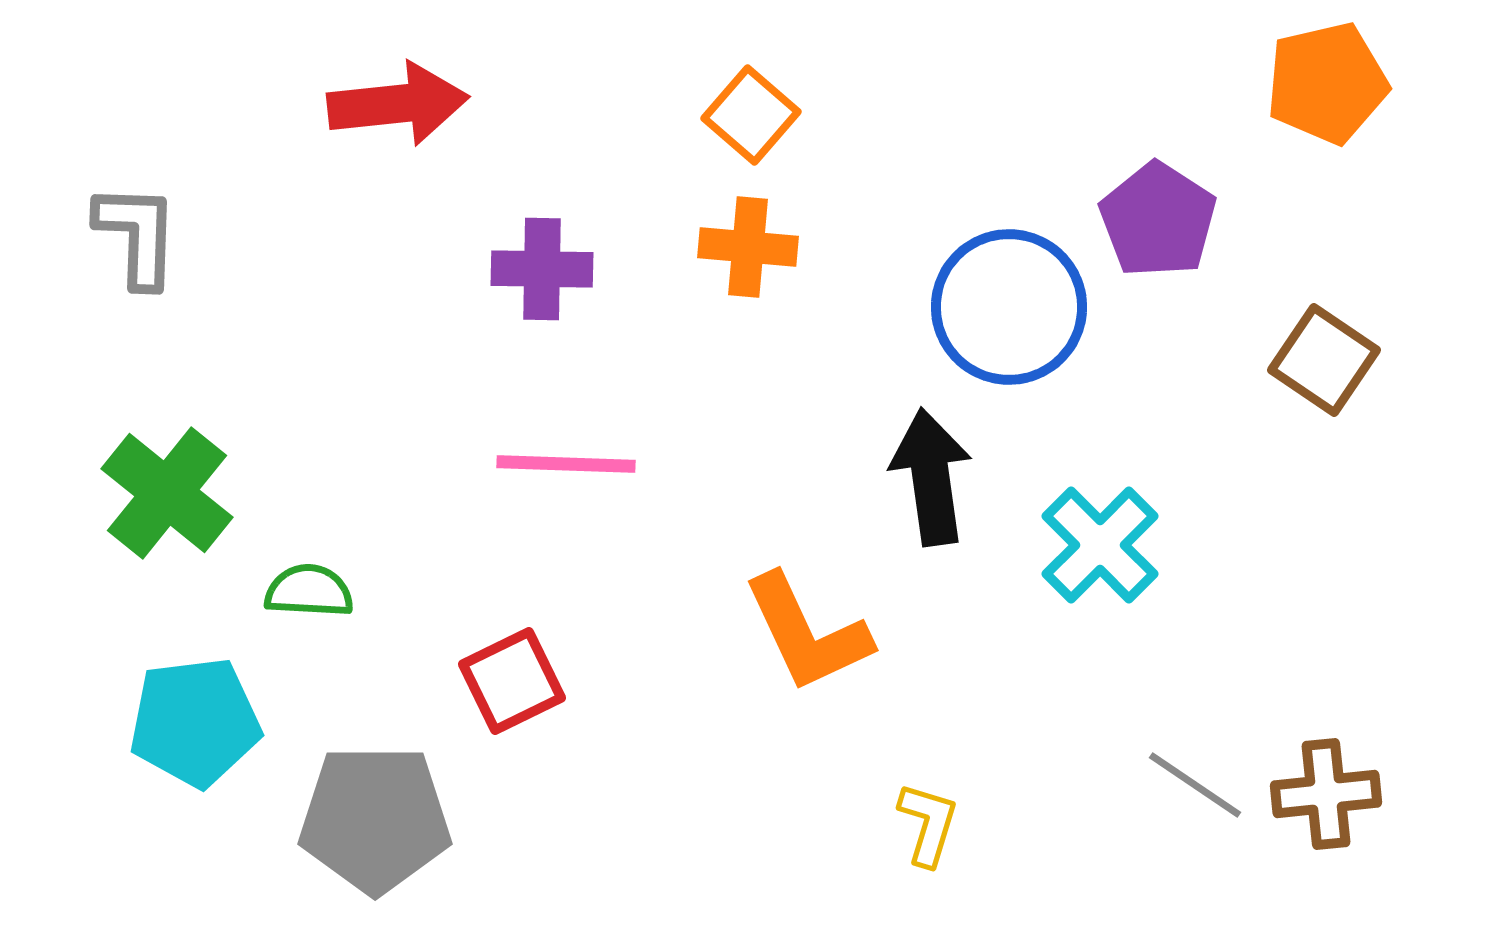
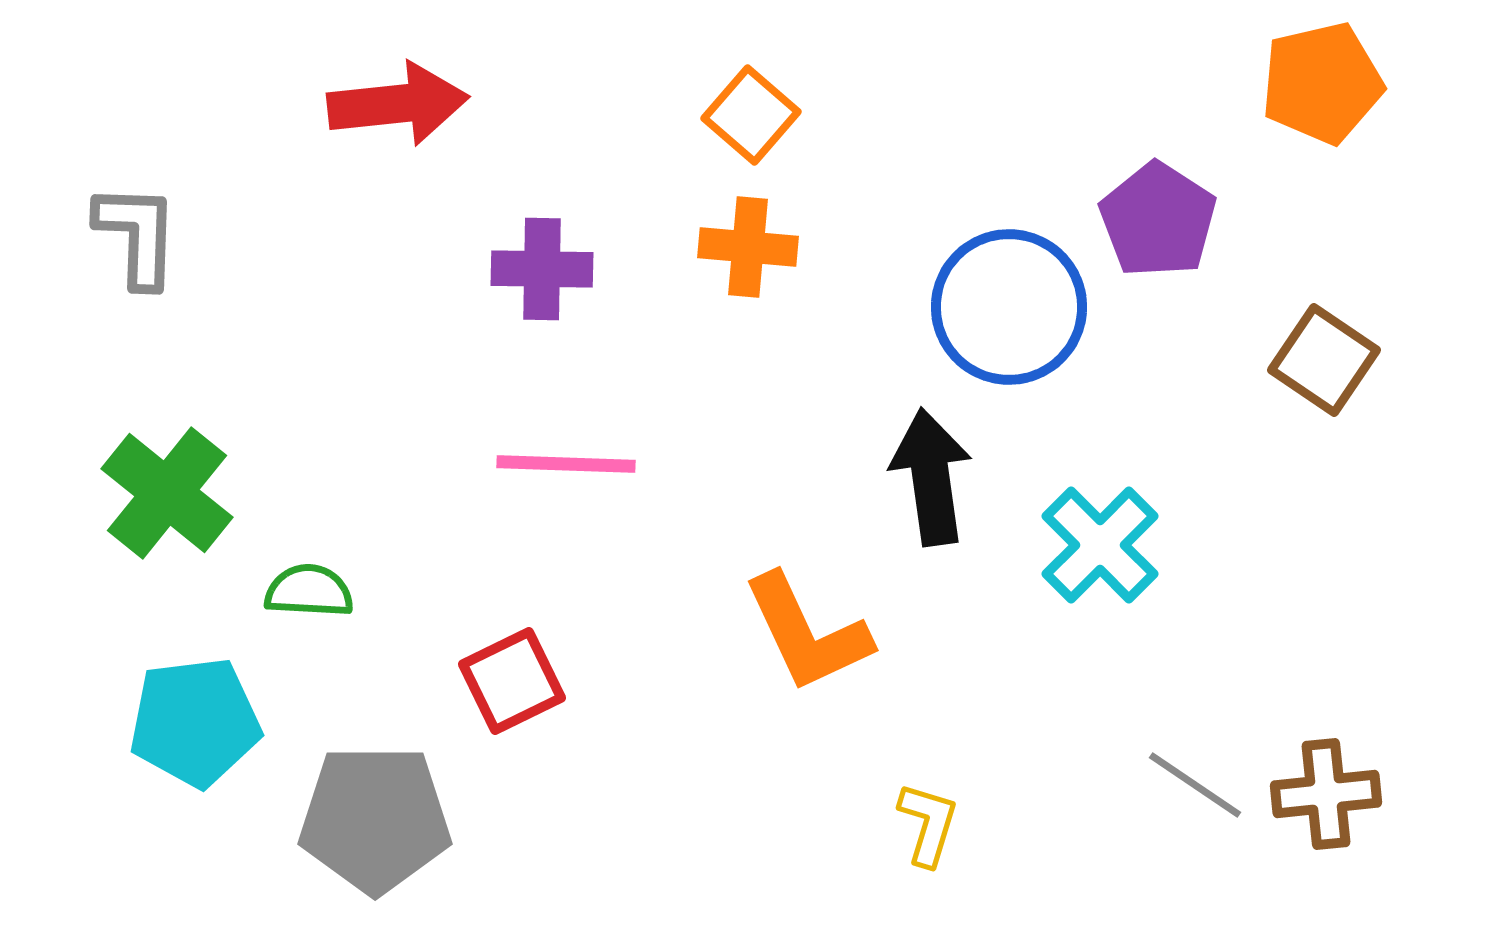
orange pentagon: moved 5 px left
